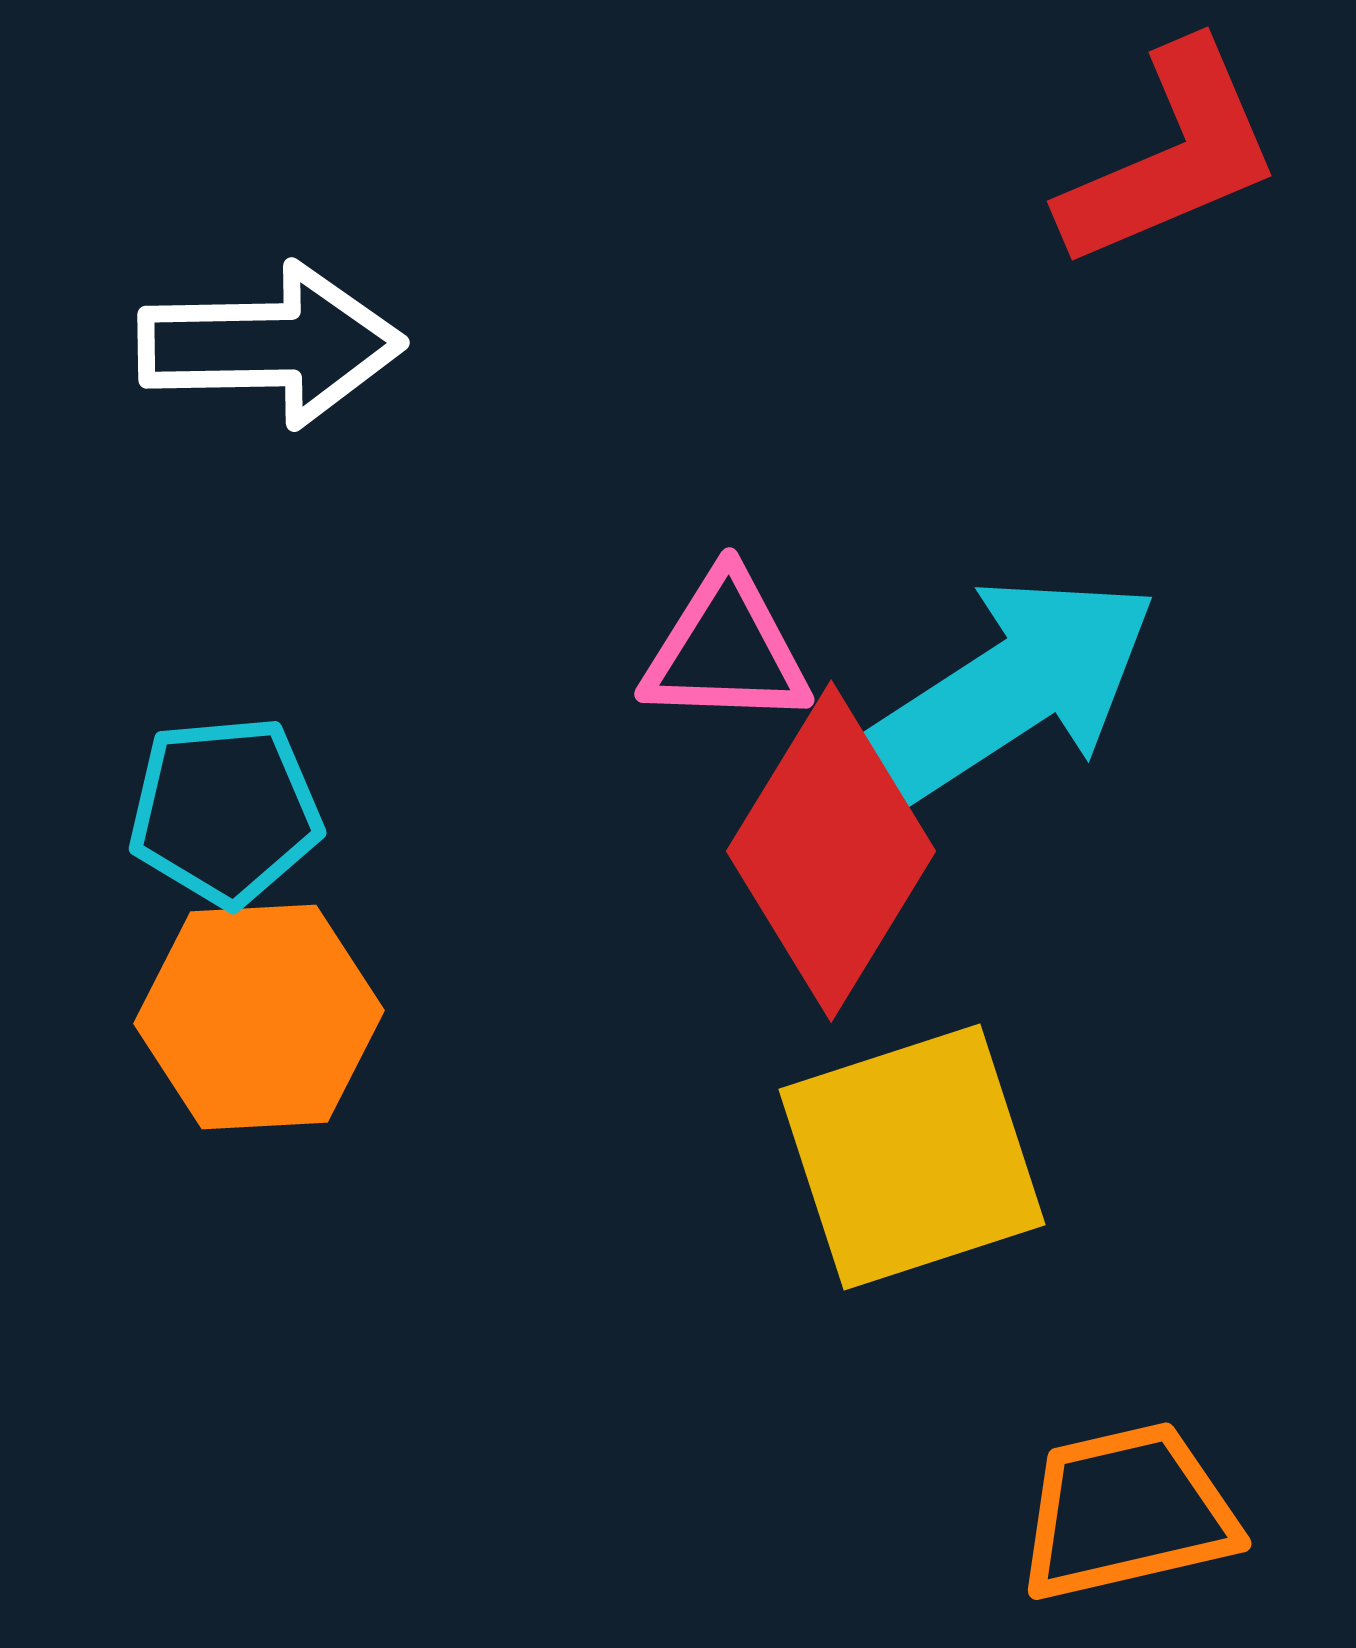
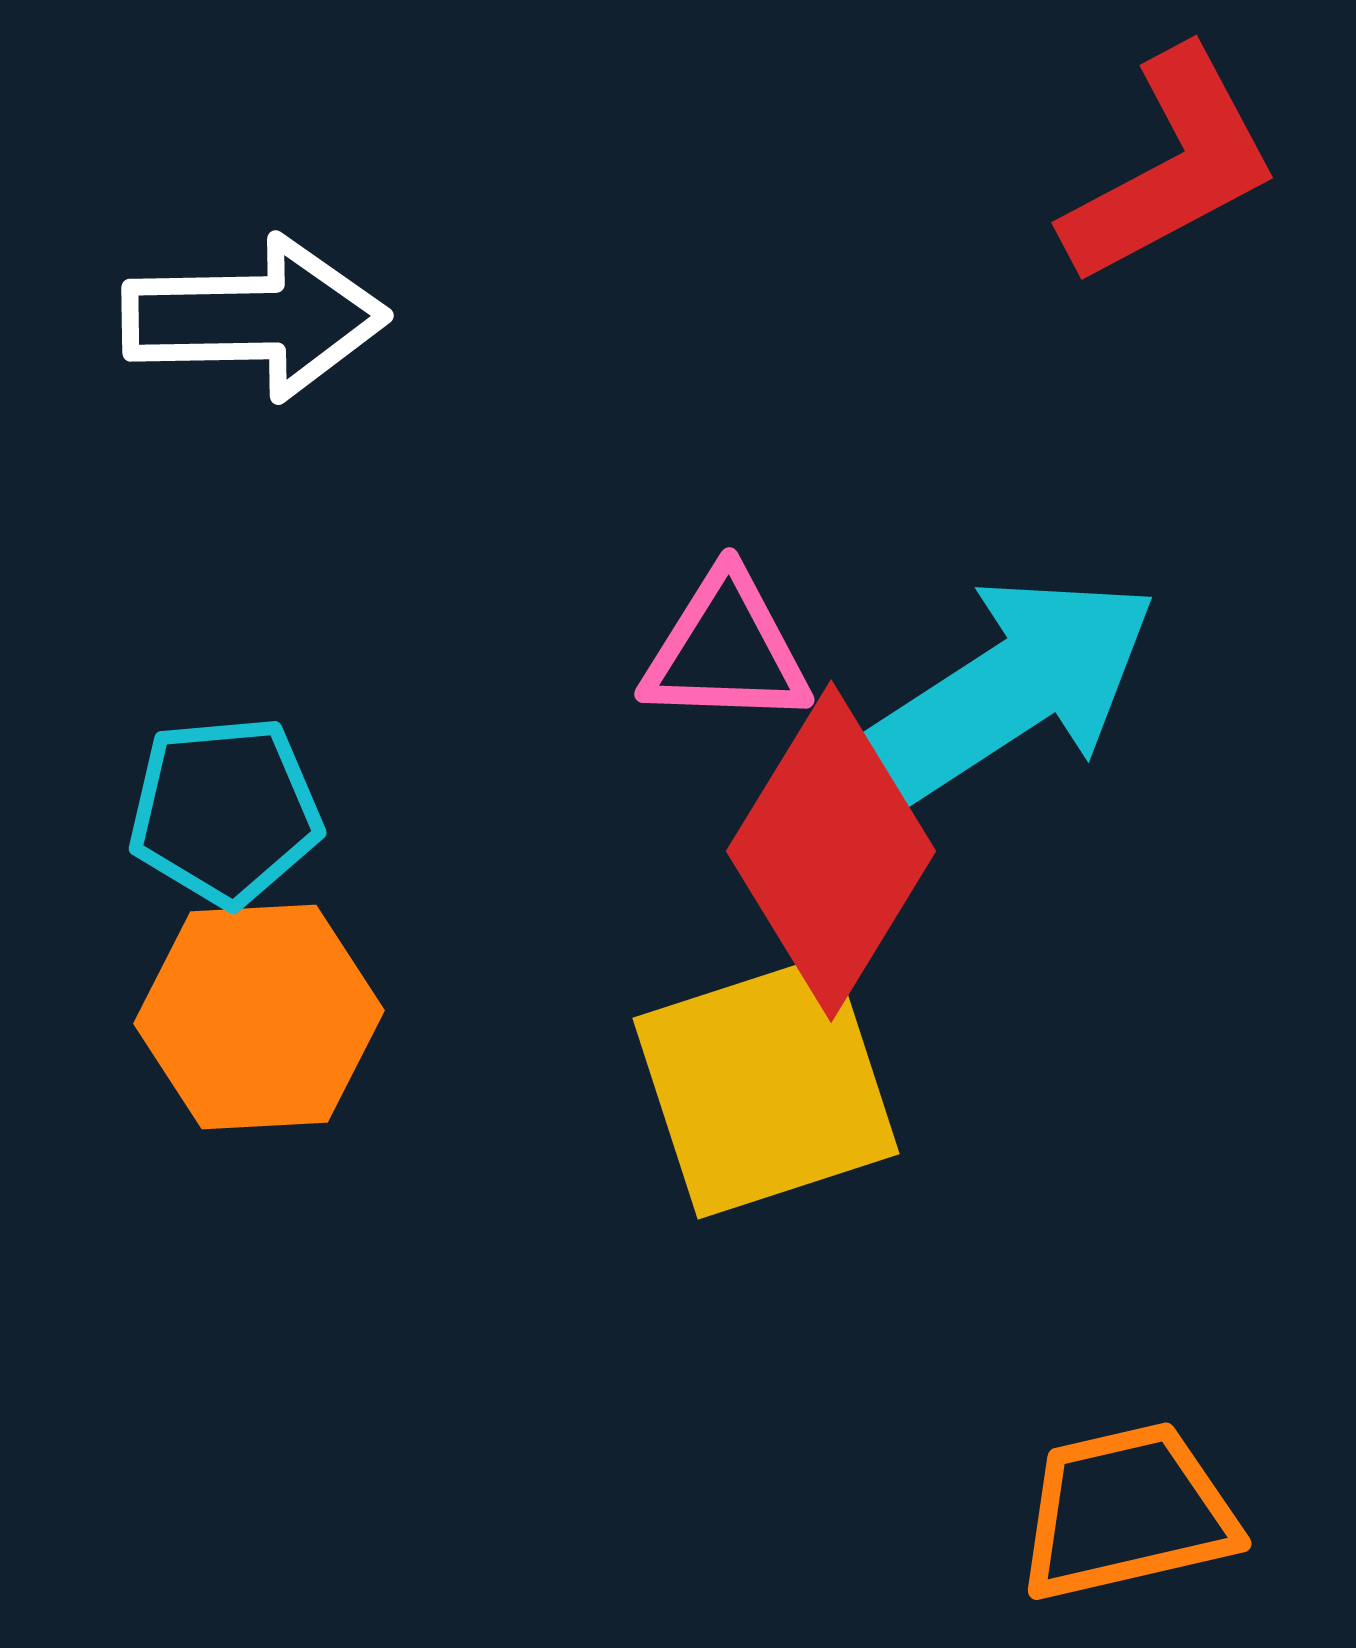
red L-shape: moved 11 px down; rotated 5 degrees counterclockwise
white arrow: moved 16 px left, 27 px up
yellow square: moved 146 px left, 71 px up
